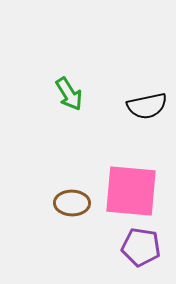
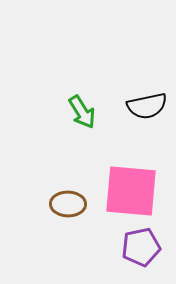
green arrow: moved 13 px right, 18 px down
brown ellipse: moved 4 px left, 1 px down
purple pentagon: rotated 21 degrees counterclockwise
